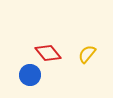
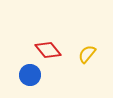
red diamond: moved 3 px up
